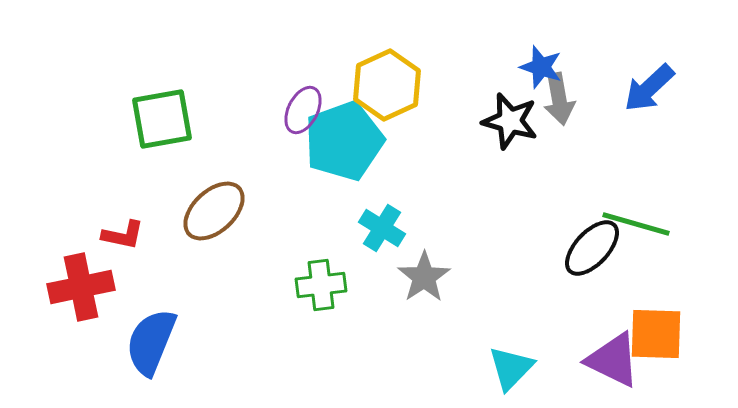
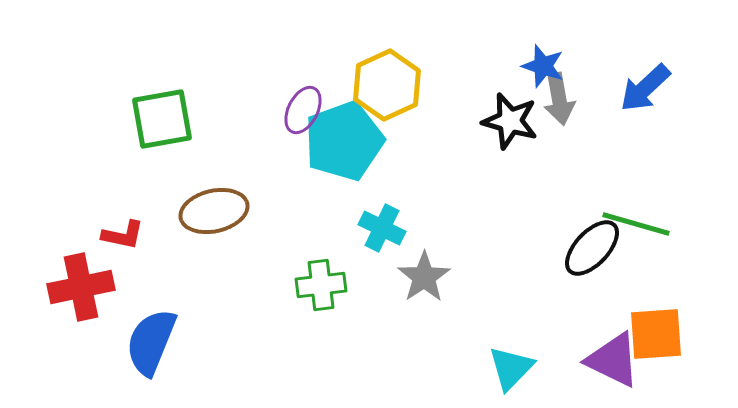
blue star: moved 2 px right, 1 px up
blue arrow: moved 4 px left
brown ellipse: rotated 30 degrees clockwise
cyan cross: rotated 6 degrees counterclockwise
orange square: rotated 6 degrees counterclockwise
